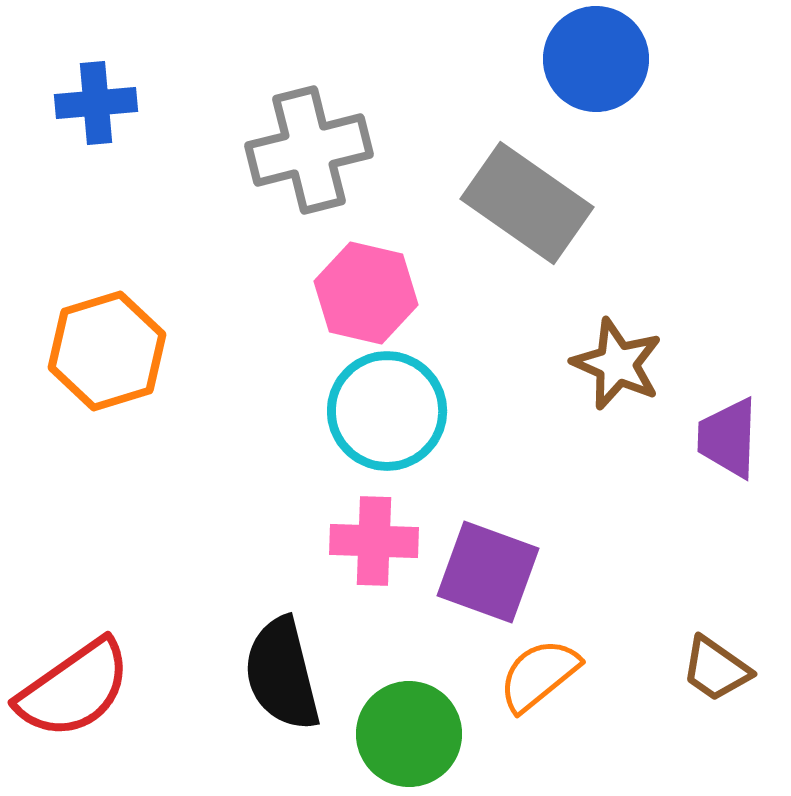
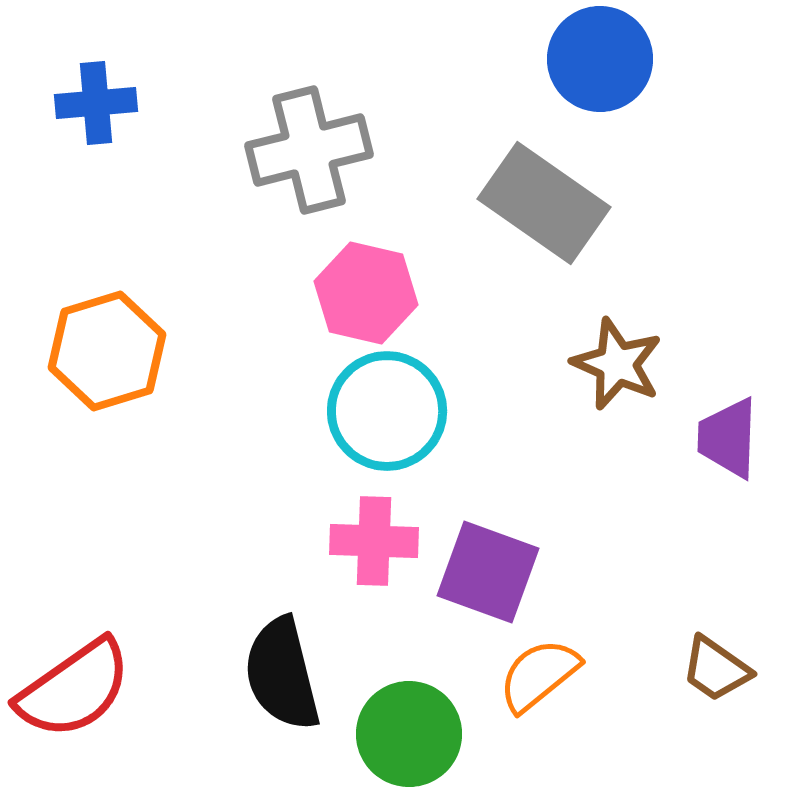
blue circle: moved 4 px right
gray rectangle: moved 17 px right
